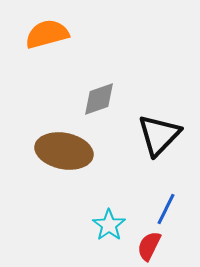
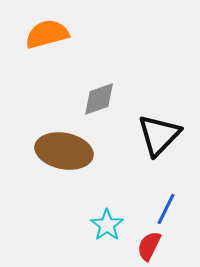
cyan star: moved 2 px left
